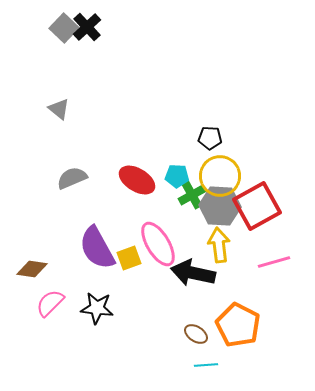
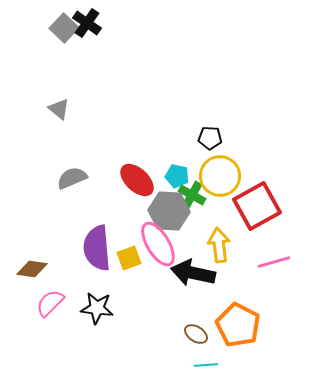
black cross: moved 4 px up; rotated 12 degrees counterclockwise
cyan pentagon: rotated 10 degrees clockwise
red ellipse: rotated 12 degrees clockwise
green cross: rotated 32 degrees counterclockwise
gray hexagon: moved 51 px left, 5 px down
purple semicircle: rotated 24 degrees clockwise
